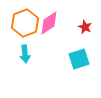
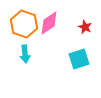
orange hexagon: moved 1 px left, 1 px down; rotated 20 degrees counterclockwise
